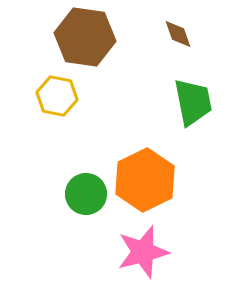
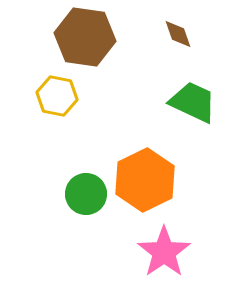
green trapezoid: rotated 54 degrees counterclockwise
pink star: moved 21 px right; rotated 20 degrees counterclockwise
